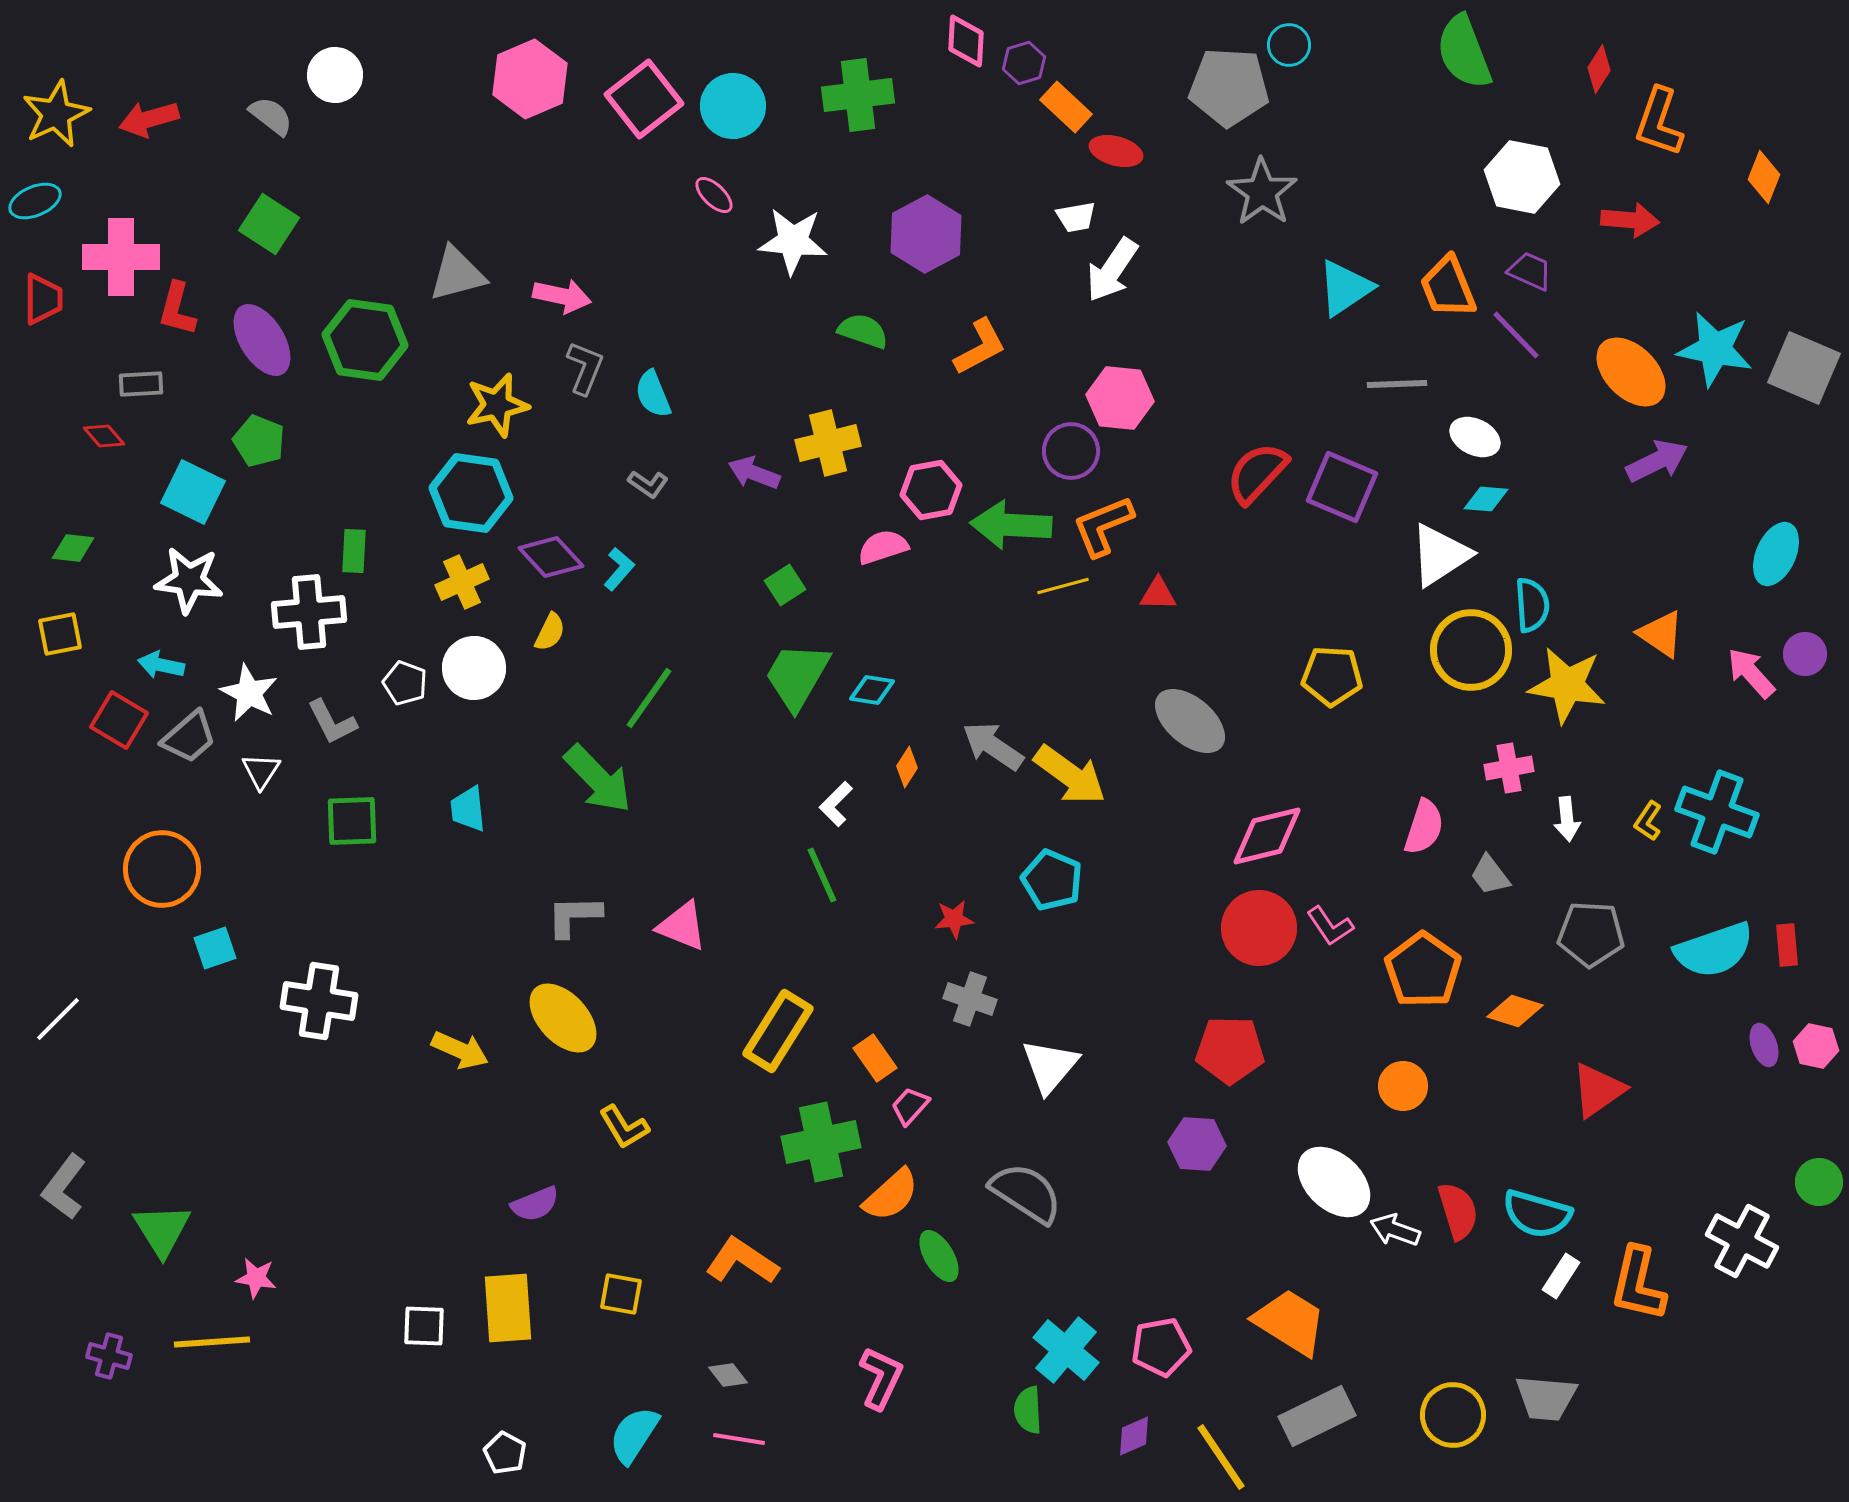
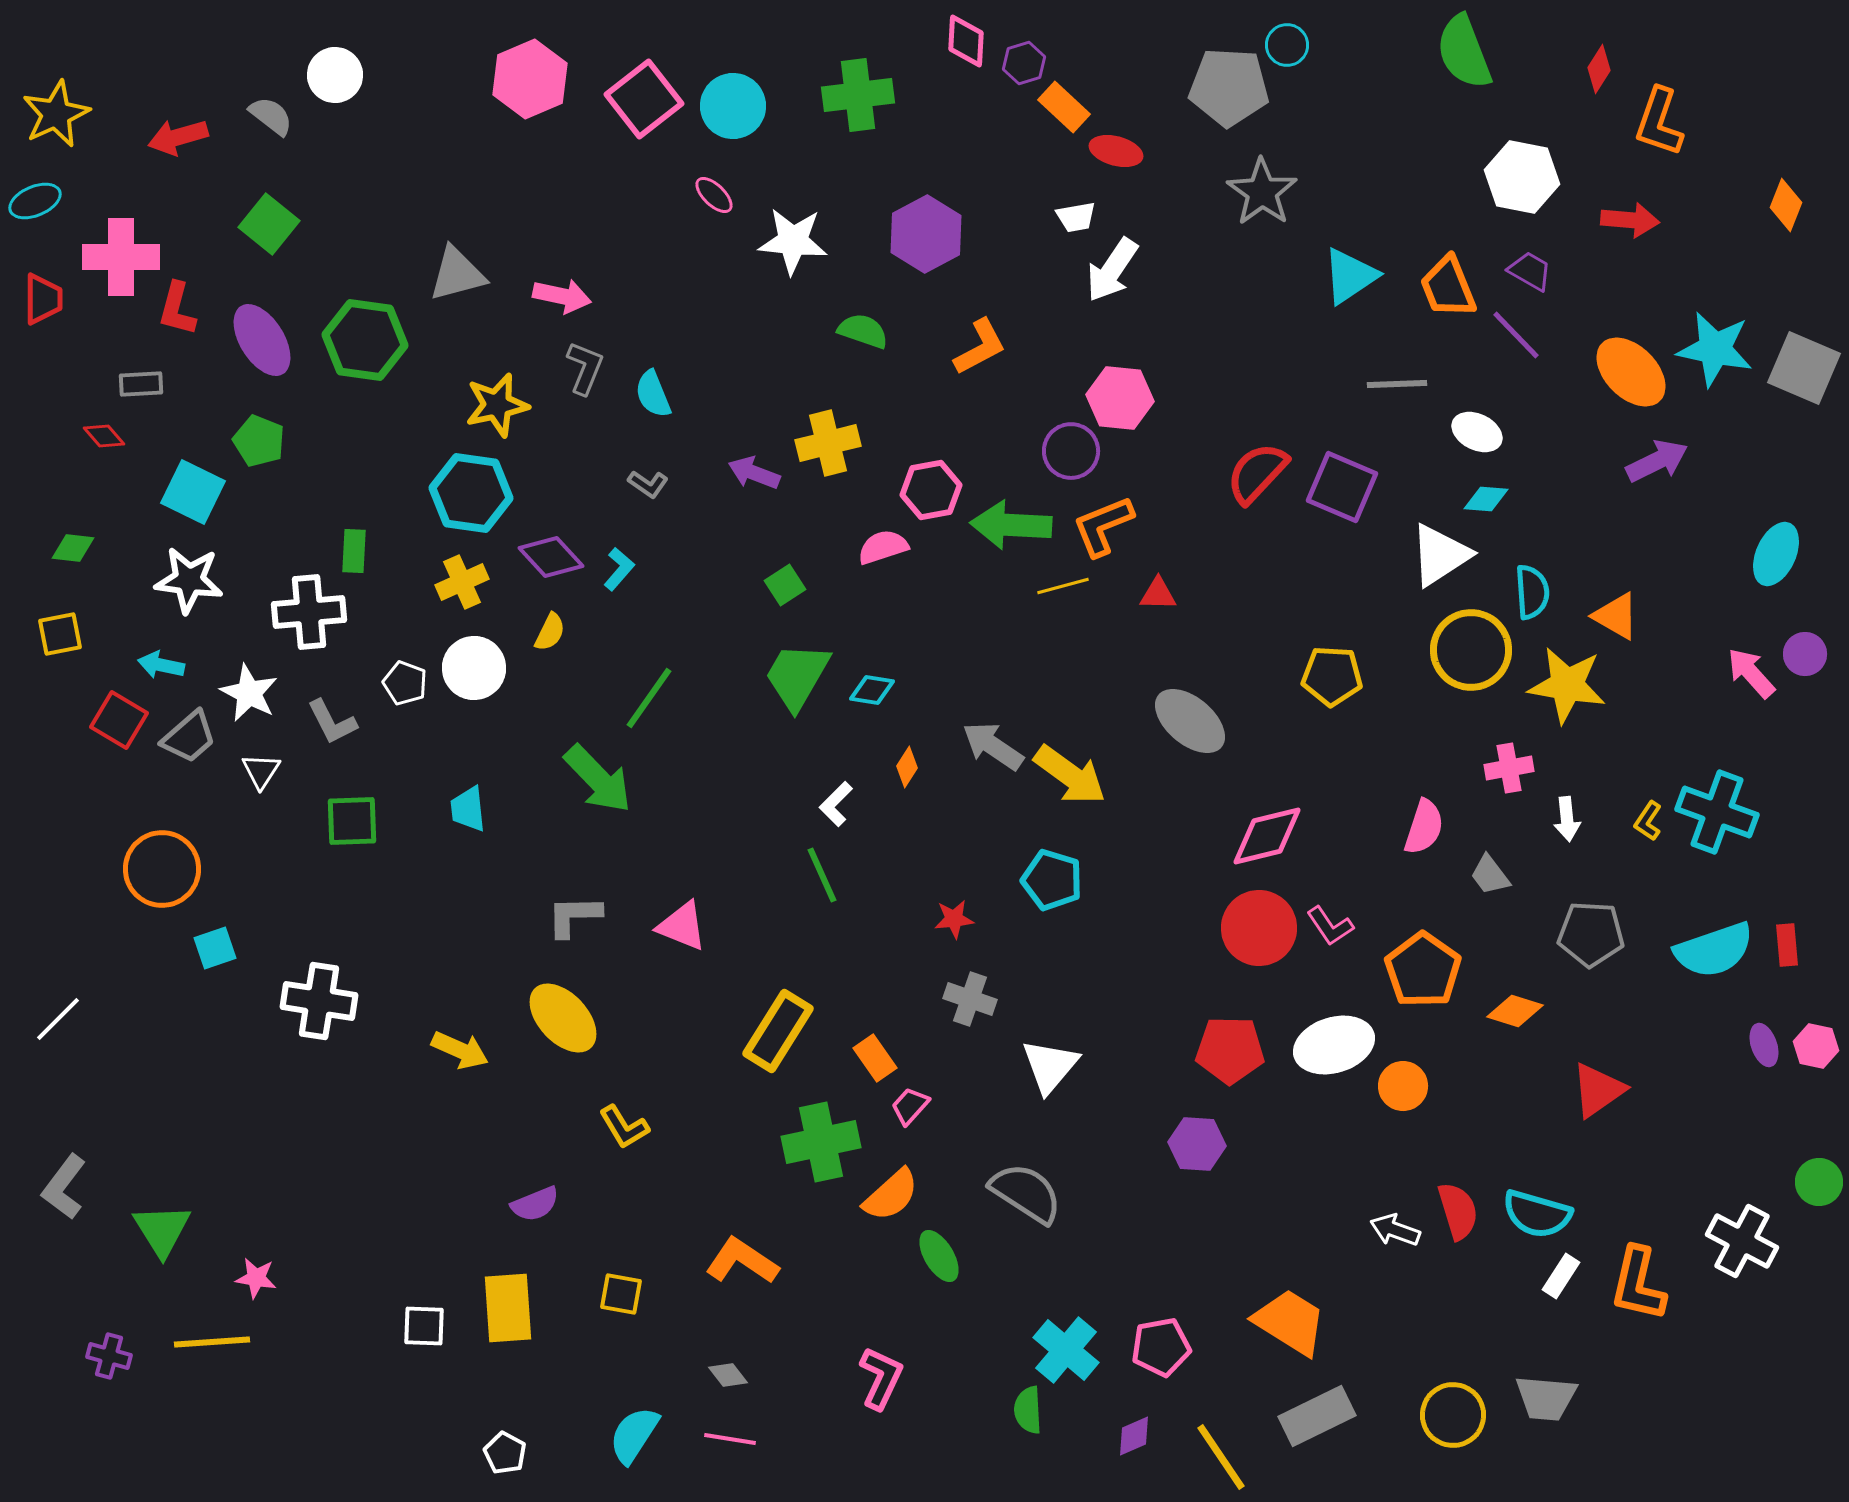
cyan circle at (1289, 45): moved 2 px left
orange rectangle at (1066, 107): moved 2 px left
red arrow at (149, 119): moved 29 px right, 18 px down
orange diamond at (1764, 177): moved 22 px right, 28 px down
green square at (269, 224): rotated 6 degrees clockwise
purple trapezoid at (1530, 271): rotated 6 degrees clockwise
cyan triangle at (1345, 288): moved 5 px right, 12 px up
white ellipse at (1475, 437): moved 2 px right, 5 px up
cyan semicircle at (1532, 605): moved 13 px up
orange triangle at (1661, 634): moved 45 px left, 18 px up; rotated 4 degrees counterclockwise
cyan pentagon at (1052, 880): rotated 6 degrees counterclockwise
white ellipse at (1334, 1182): moved 137 px up; rotated 60 degrees counterclockwise
pink line at (739, 1439): moved 9 px left
